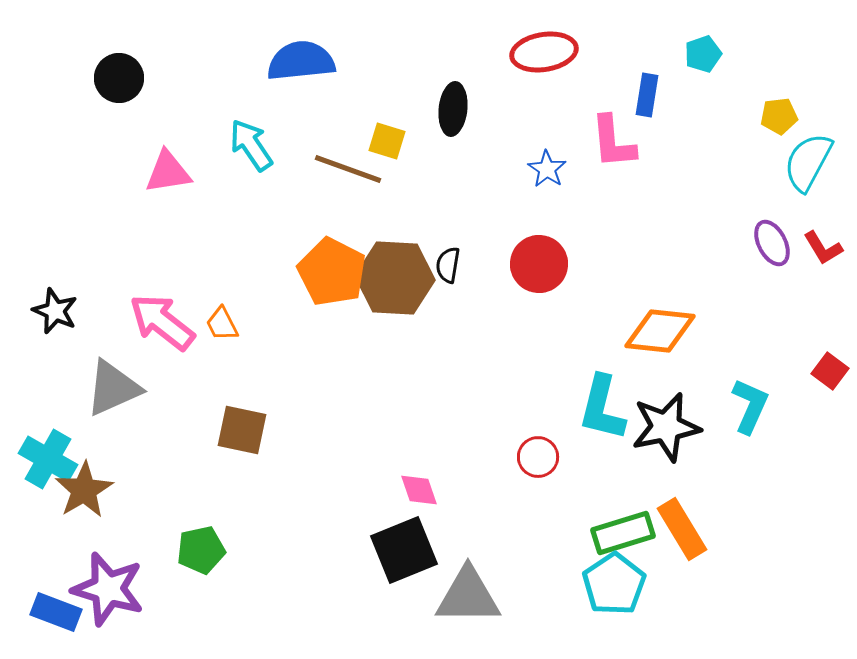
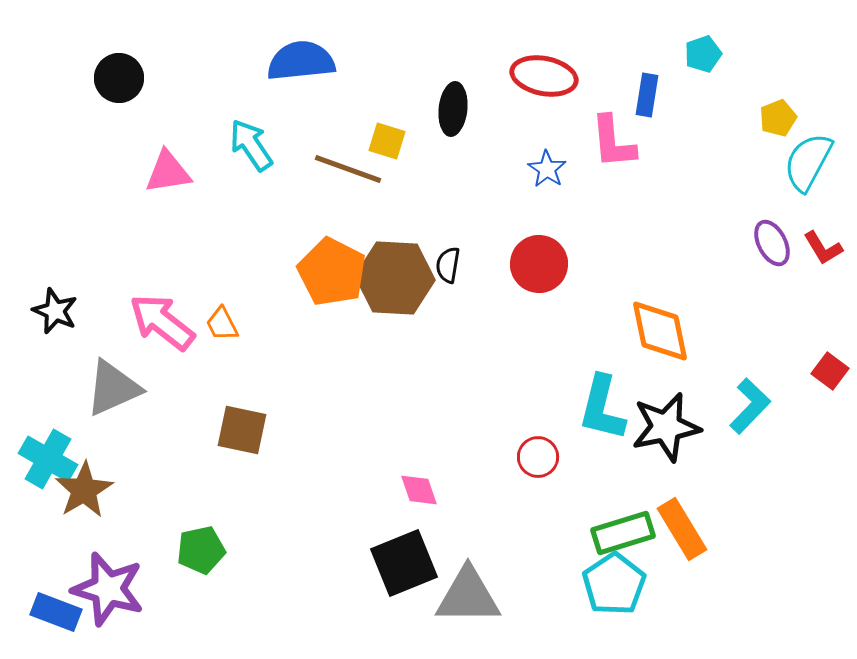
red ellipse at (544, 52): moved 24 px down; rotated 20 degrees clockwise
yellow pentagon at (779, 116): moved 1 px left, 2 px down; rotated 15 degrees counterclockwise
orange diamond at (660, 331): rotated 72 degrees clockwise
cyan L-shape at (750, 406): rotated 20 degrees clockwise
black square at (404, 550): moved 13 px down
